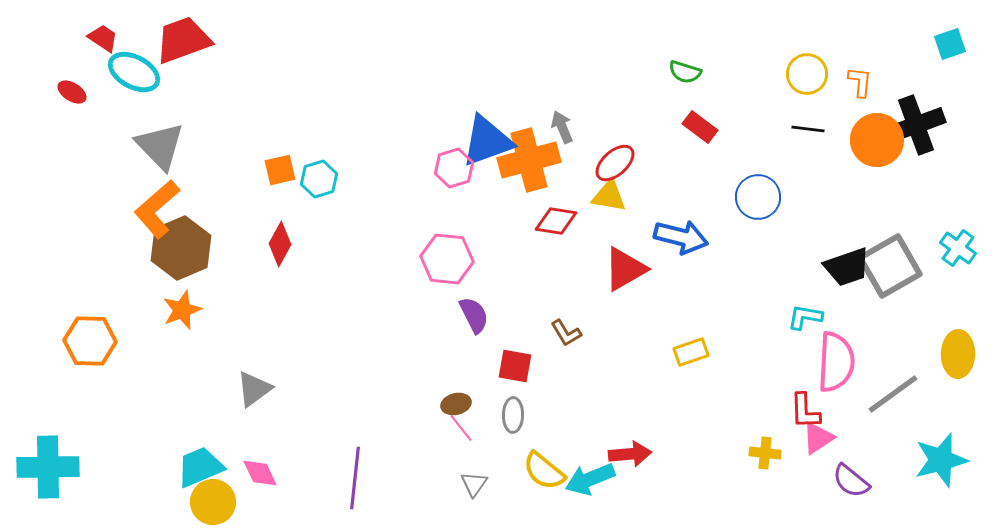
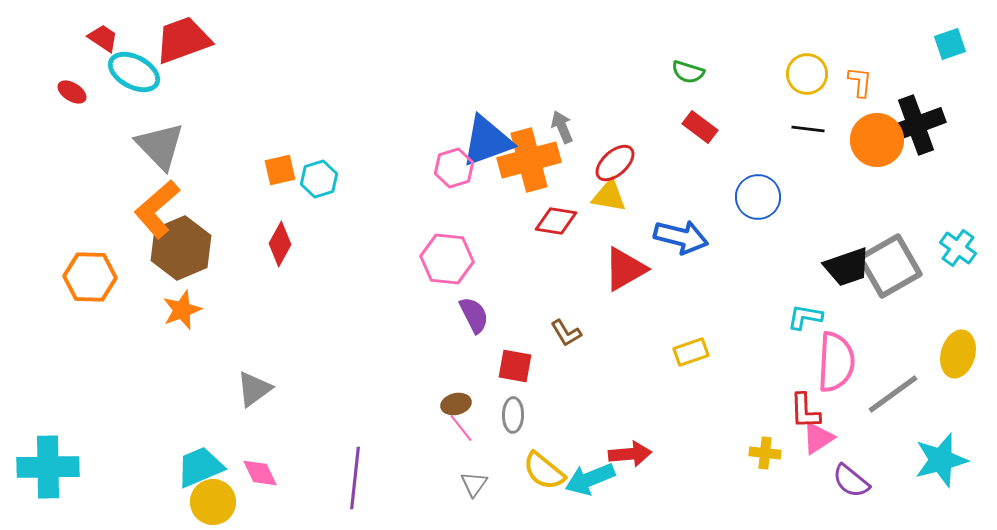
green semicircle at (685, 72): moved 3 px right
orange hexagon at (90, 341): moved 64 px up
yellow ellipse at (958, 354): rotated 15 degrees clockwise
